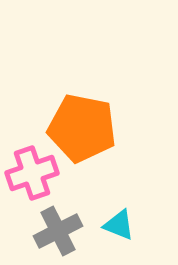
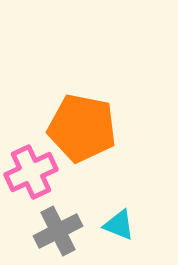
pink cross: moved 1 px left, 1 px up; rotated 6 degrees counterclockwise
